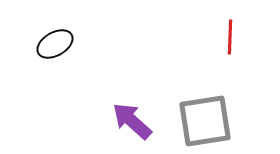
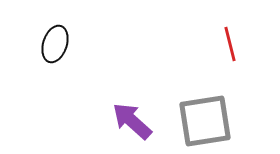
red line: moved 7 px down; rotated 16 degrees counterclockwise
black ellipse: rotated 42 degrees counterclockwise
